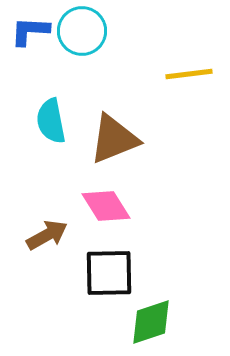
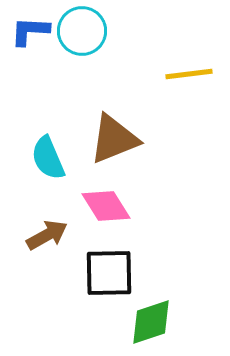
cyan semicircle: moved 3 px left, 37 px down; rotated 12 degrees counterclockwise
